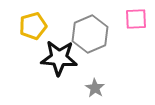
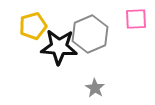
black star: moved 11 px up
